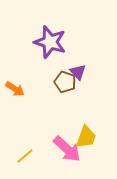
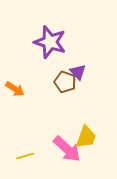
yellow line: rotated 24 degrees clockwise
